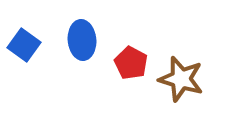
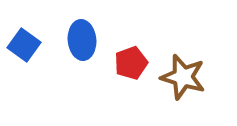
red pentagon: rotated 24 degrees clockwise
brown star: moved 2 px right, 2 px up
